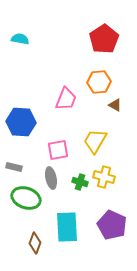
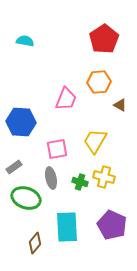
cyan semicircle: moved 5 px right, 2 px down
brown triangle: moved 5 px right
pink square: moved 1 px left, 1 px up
gray rectangle: rotated 49 degrees counterclockwise
brown diamond: rotated 20 degrees clockwise
